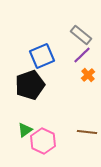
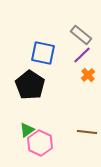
blue square: moved 1 px right, 3 px up; rotated 35 degrees clockwise
black pentagon: rotated 20 degrees counterclockwise
green triangle: moved 2 px right
pink hexagon: moved 3 px left, 2 px down
